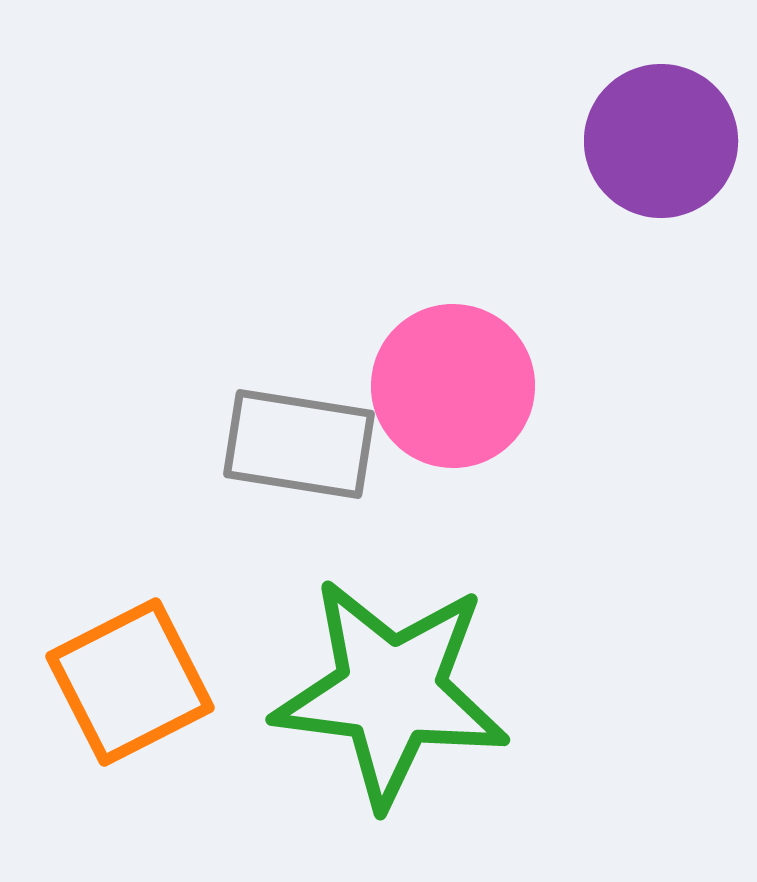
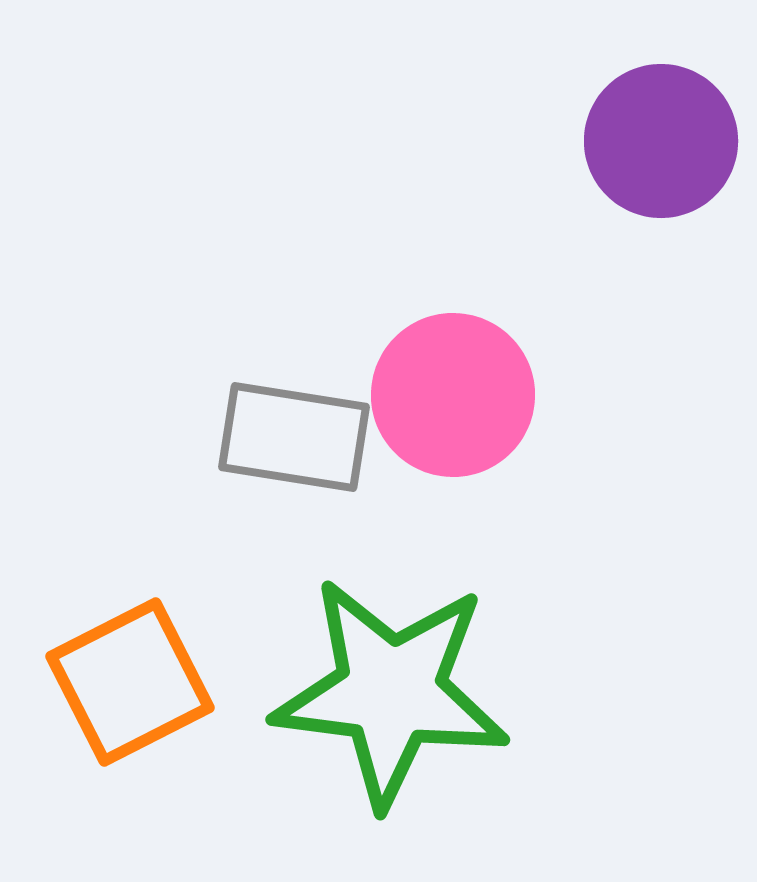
pink circle: moved 9 px down
gray rectangle: moved 5 px left, 7 px up
